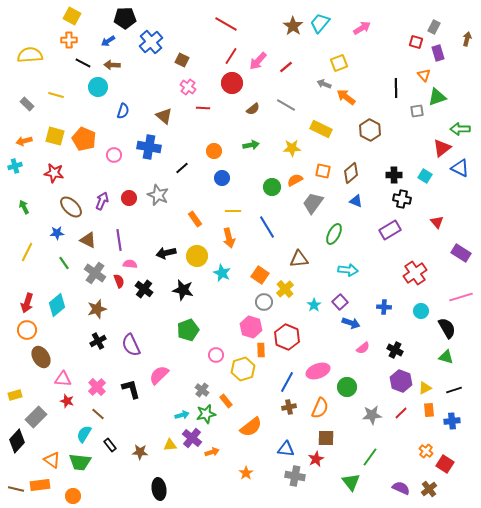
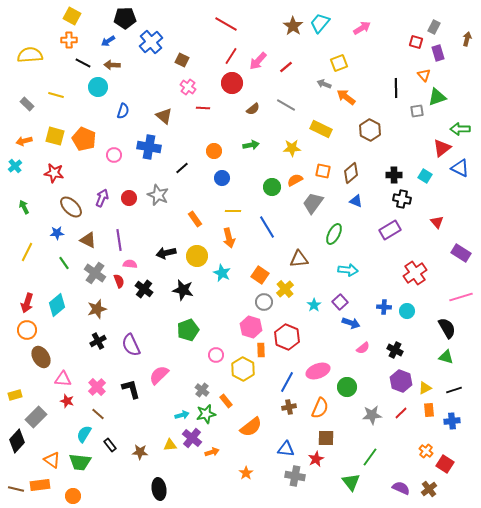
cyan cross at (15, 166): rotated 24 degrees counterclockwise
purple arrow at (102, 201): moved 3 px up
cyan circle at (421, 311): moved 14 px left
yellow hexagon at (243, 369): rotated 15 degrees counterclockwise
